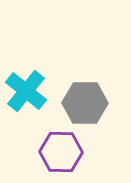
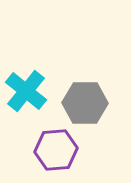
purple hexagon: moved 5 px left, 2 px up; rotated 6 degrees counterclockwise
